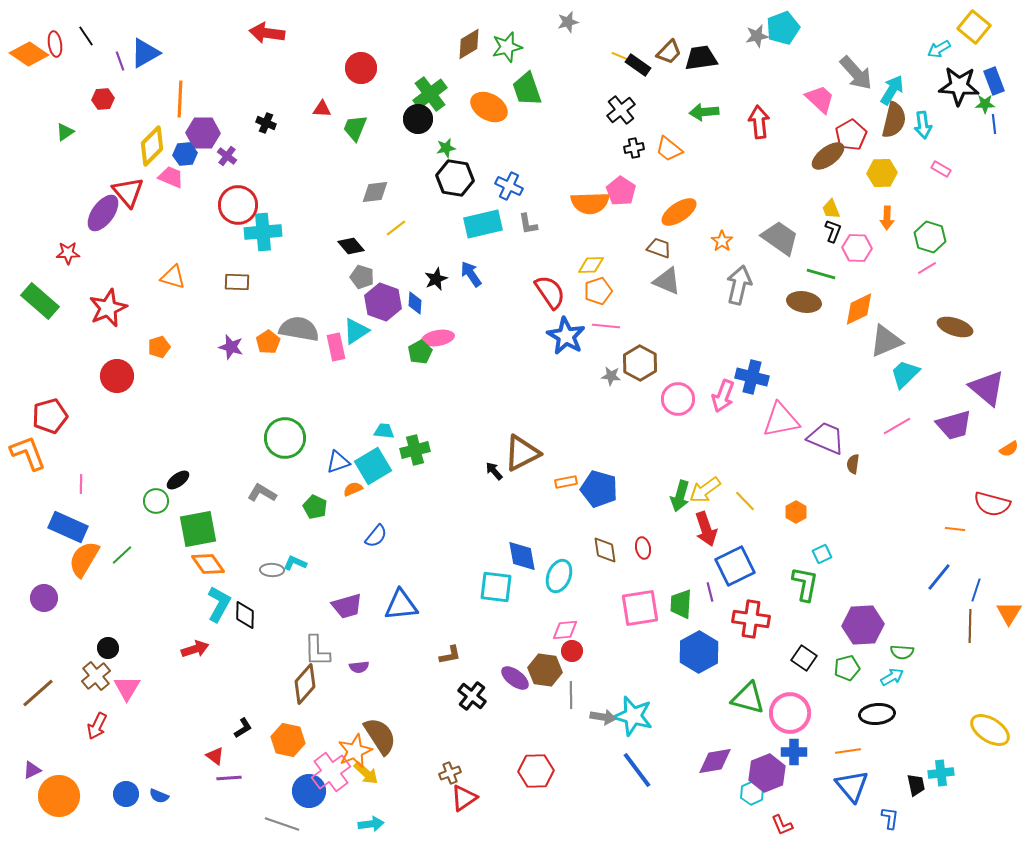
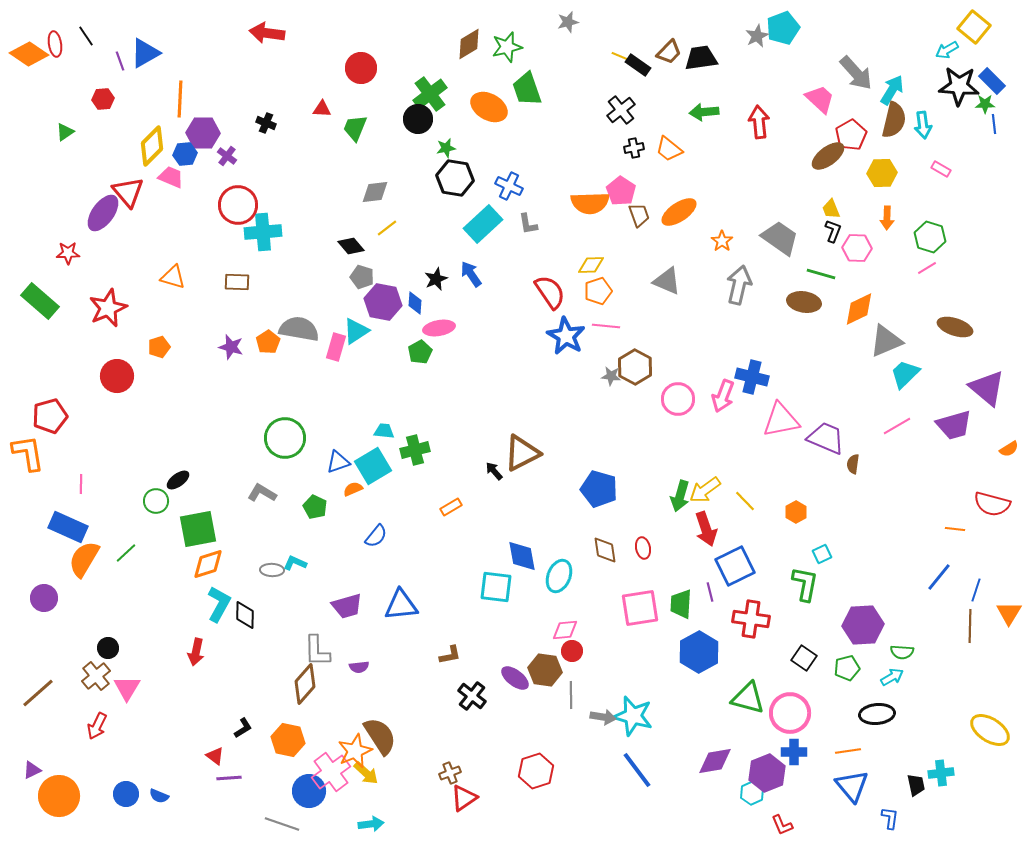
gray star at (757, 36): rotated 15 degrees counterclockwise
cyan arrow at (939, 49): moved 8 px right, 1 px down
blue rectangle at (994, 81): moved 2 px left; rotated 24 degrees counterclockwise
cyan rectangle at (483, 224): rotated 30 degrees counterclockwise
yellow line at (396, 228): moved 9 px left
brown trapezoid at (659, 248): moved 20 px left, 33 px up; rotated 50 degrees clockwise
purple hexagon at (383, 302): rotated 9 degrees counterclockwise
pink ellipse at (438, 338): moved 1 px right, 10 px up
pink rectangle at (336, 347): rotated 28 degrees clockwise
brown hexagon at (640, 363): moved 5 px left, 4 px down
orange L-shape at (28, 453): rotated 12 degrees clockwise
orange rectangle at (566, 482): moved 115 px left, 25 px down; rotated 20 degrees counterclockwise
green line at (122, 555): moved 4 px right, 2 px up
orange diamond at (208, 564): rotated 72 degrees counterclockwise
red arrow at (195, 649): moved 1 px right, 3 px down; rotated 120 degrees clockwise
red hexagon at (536, 771): rotated 16 degrees counterclockwise
